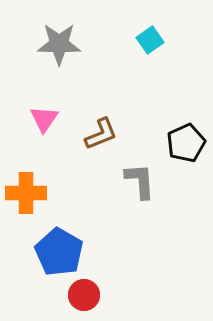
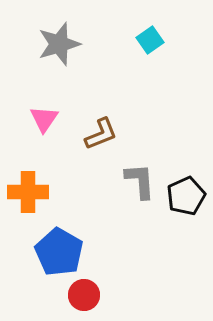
gray star: rotated 18 degrees counterclockwise
black pentagon: moved 53 px down
orange cross: moved 2 px right, 1 px up
